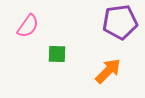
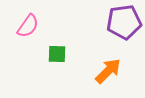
purple pentagon: moved 4 px right
